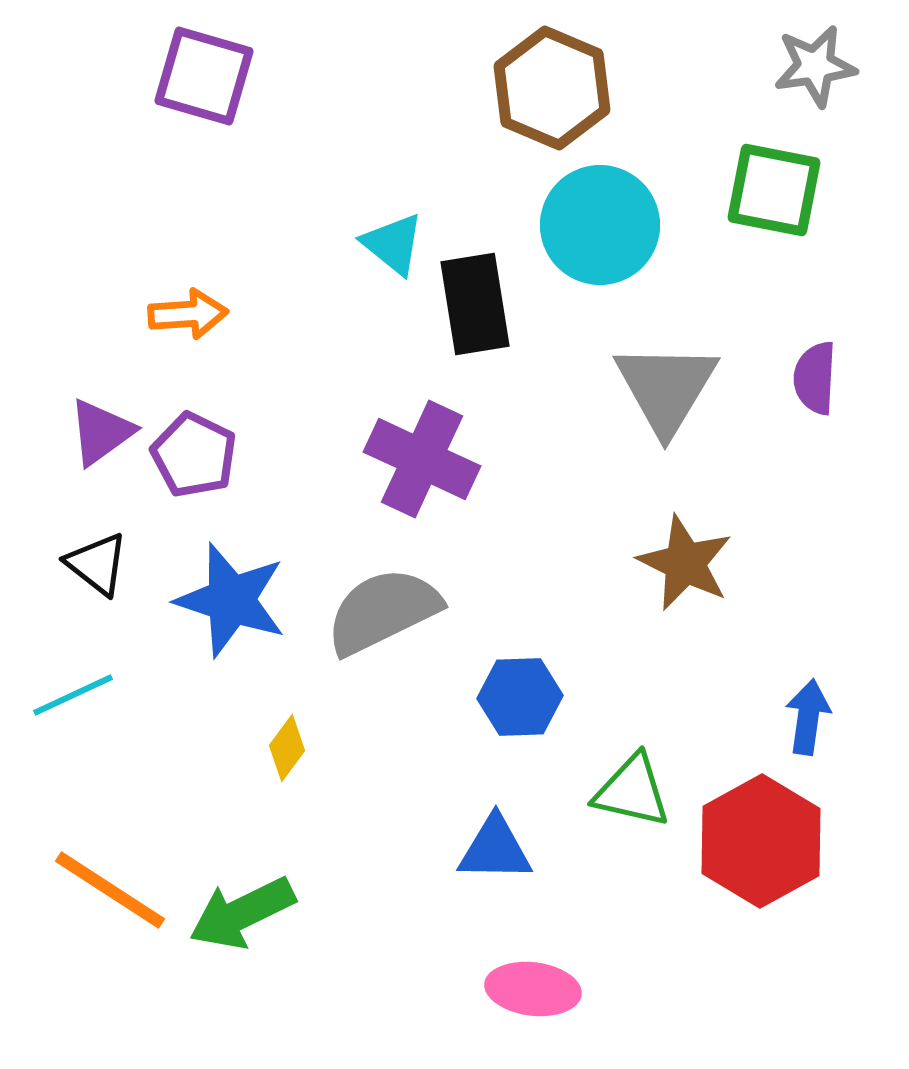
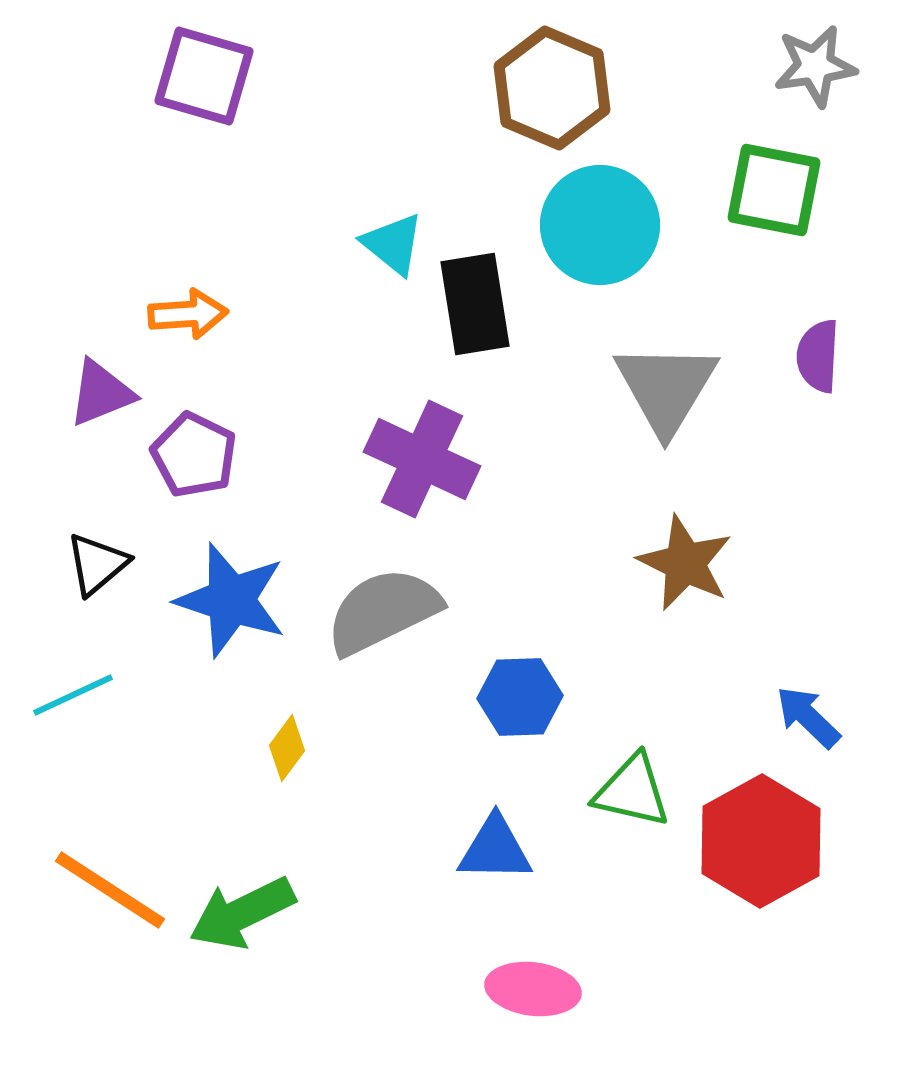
purple semicircle: moved 3 px right, 22 px up
purple triangle: moved 39 px up; rotated 14 degrees clockwise
black triangle: rotated 42 degrees clockwise
blue arrow: rotated 54 degrees counterclockwise
